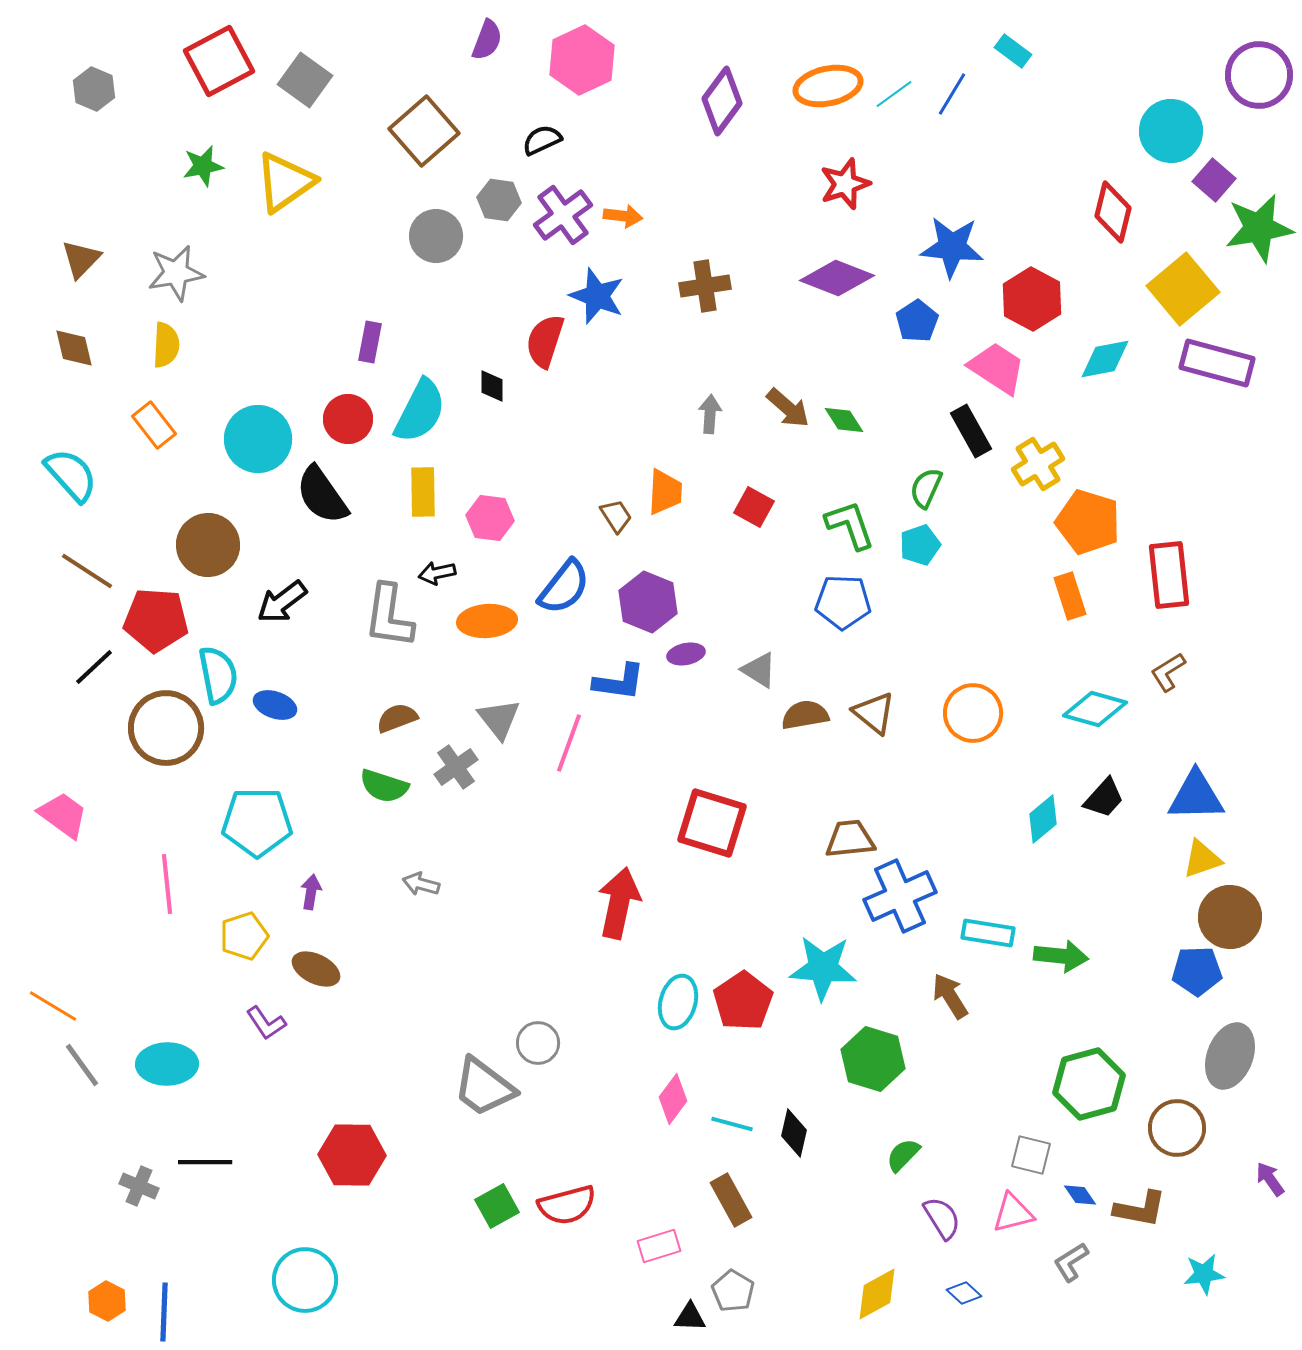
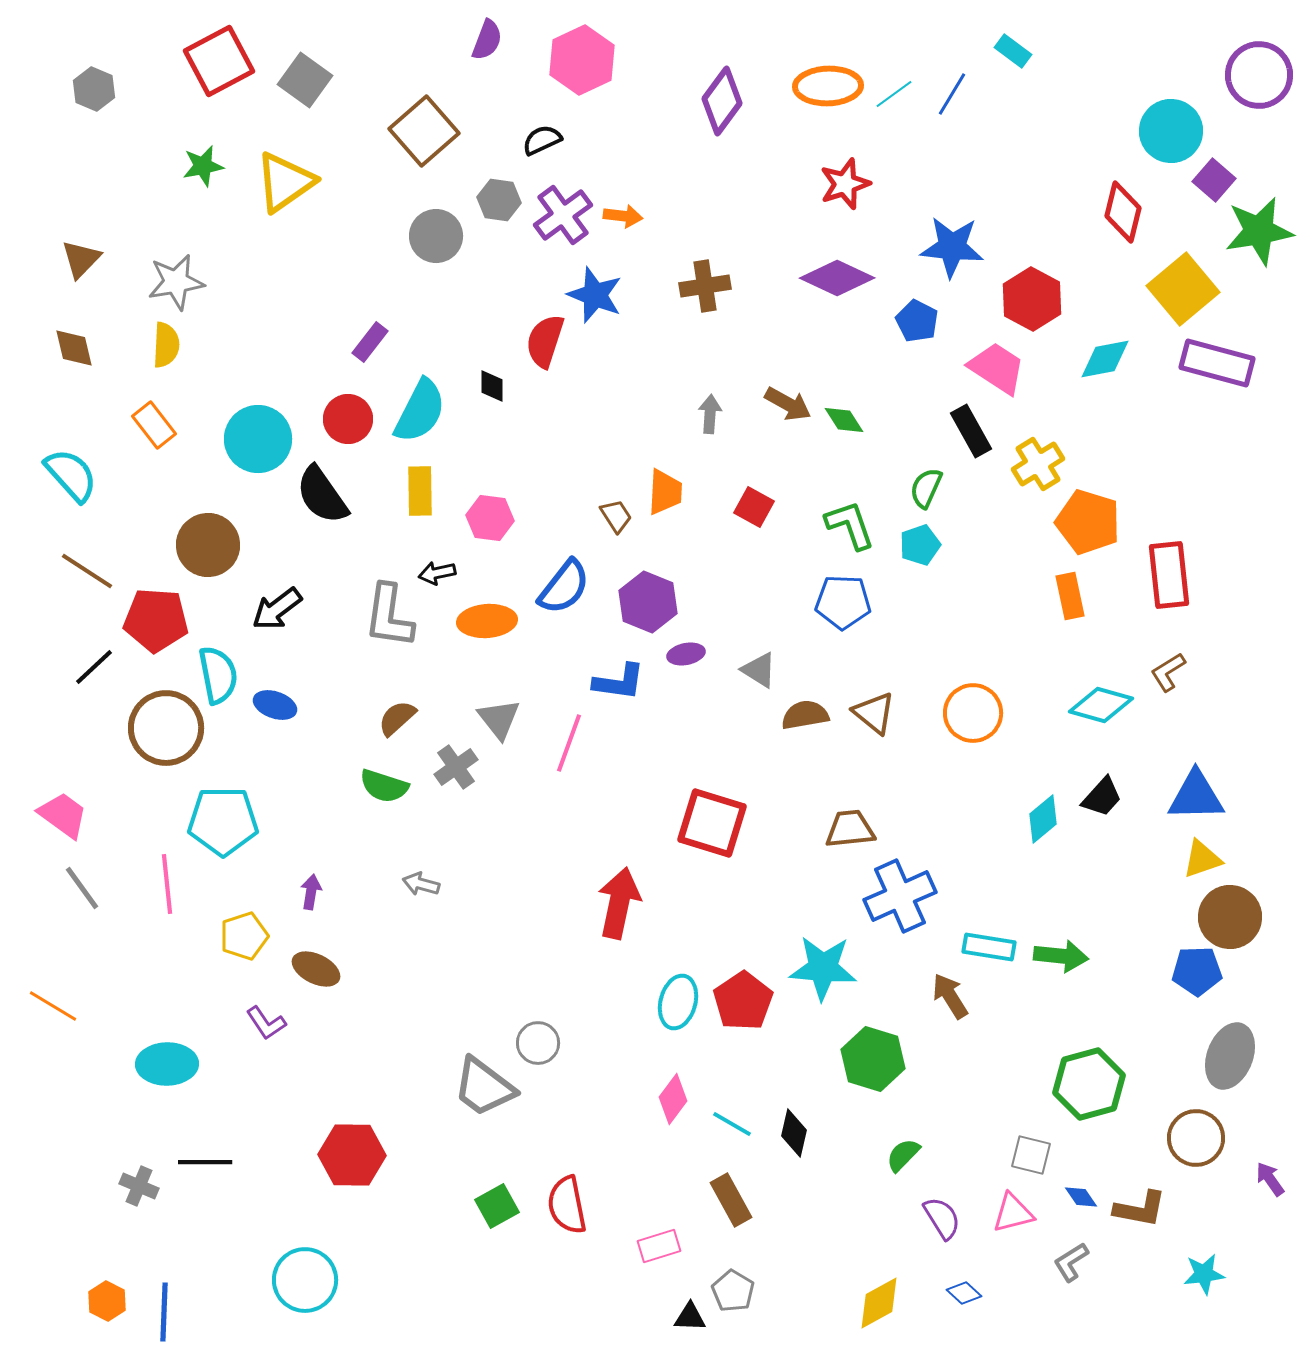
orange ellipse at (828, 86): rotated 10 degrees clockwise
red diamond at (1113, 212): moved 10 px right
green star at (1259, 228): moved 3 px down
gray star at (176, 273): moved 9 px down
purple diamond at (837, 278): rotated 4 degrees clockwise
blue star at (597, 296): moved 2 px left, 1 px up
blue pentagon at (917, 321): rotated 12 degrees counterclockwise
purple rectangle at (370, 342): rotated 27 degrees clockwise
brown arrow at (788, 408): moved 4 px up; rotated 12 degrees counterclockwise
yellow rectangle at (423, 492): moved 3 px left, 1 px up
orange rectangle at (1070, 596): rotated 6 degrees clockwise
black arrow at (282, 602): moved 5 px left, 7 px down
cyan diamond at (1095, 709): moved 6 px right, 4 px up
brown semicircle at (397, 718): rotated 21 degrees counterclockwise
black trapezoid at (1104, 798): moved 2 px left, 1 px up
cyan pentagon at (257, 822): moved 34 px left, 1 px up
brown trapezoid at (850, 839): moved 10 px up
cyan rectangle at (988, 933): moved 1 px right, 14 px down
gray line at (82, 1065): moved 177 px up
cyan line at (732, 1124): rotated 15 degrees clockwise
brown circle at (1177, 1128): moved 19 px right, 10 px down
blue diamond at (1080, 1195): moved 1 px right, 2 px down
red semicircle at (567, 1205): rotated 94 degrees clockwise
yellow diamond at (877, 1294): moved 2 px right, 9 px down
